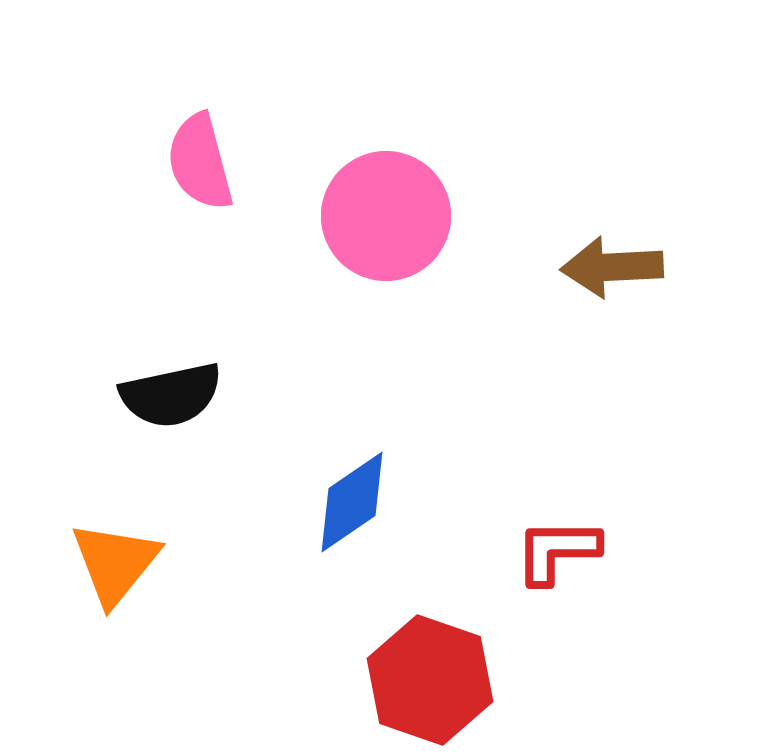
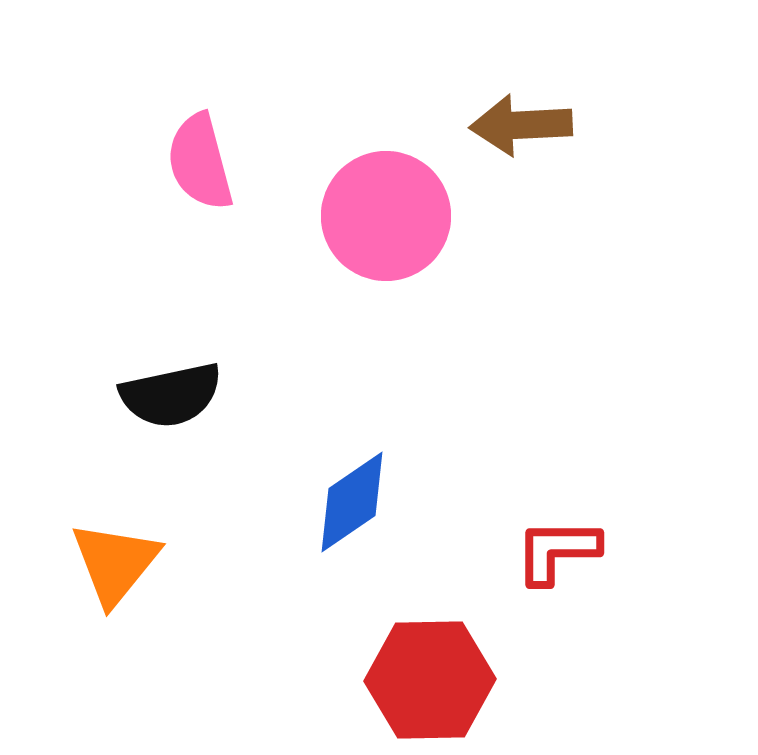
brown arrow: moved 91 px left, 142 px up
red hexagon: rotated 20 degrees counterclockwise
